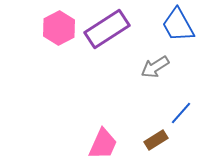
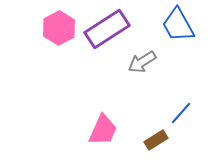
gray arrow: moved 13 px left, 5 px up
pink trapezoid: moved 14 px up
